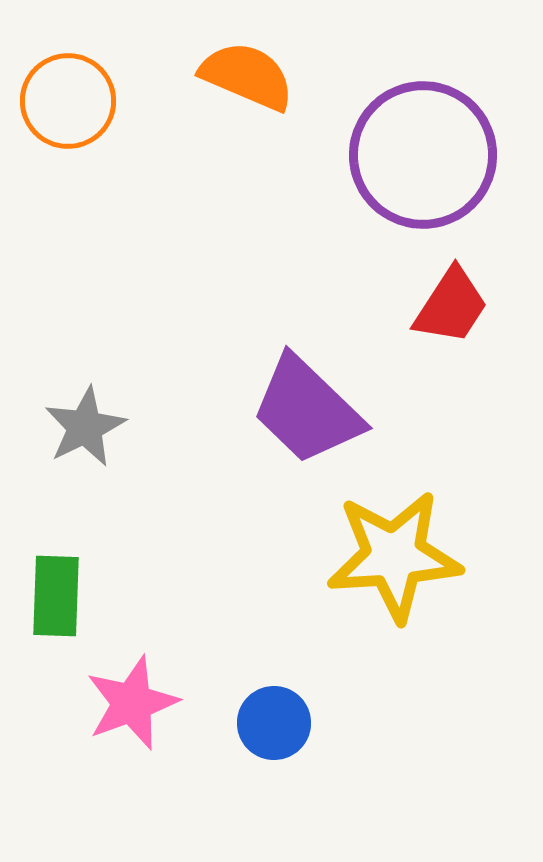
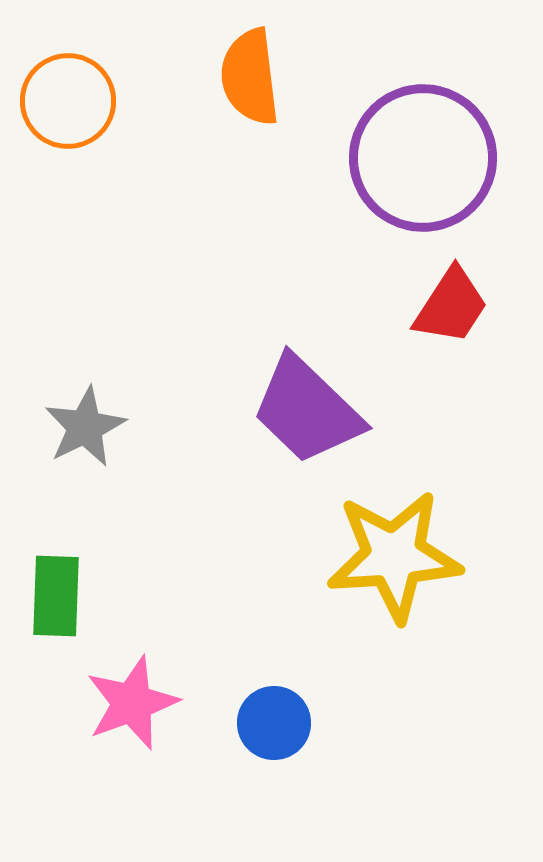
orange semicircle: moved 3 px right, 1 px down; rotated 120 degrees counterclockwise
purple circle: moved 3 px down
